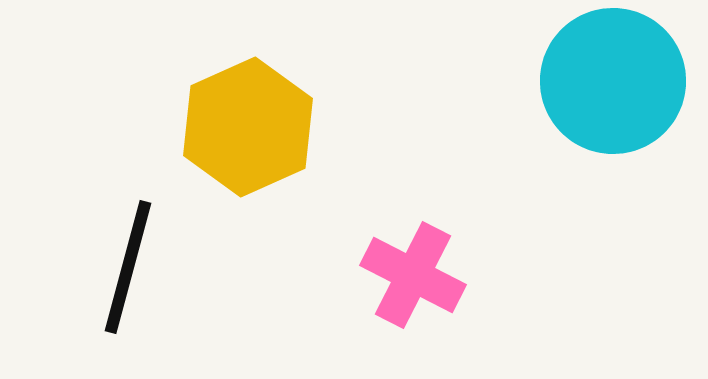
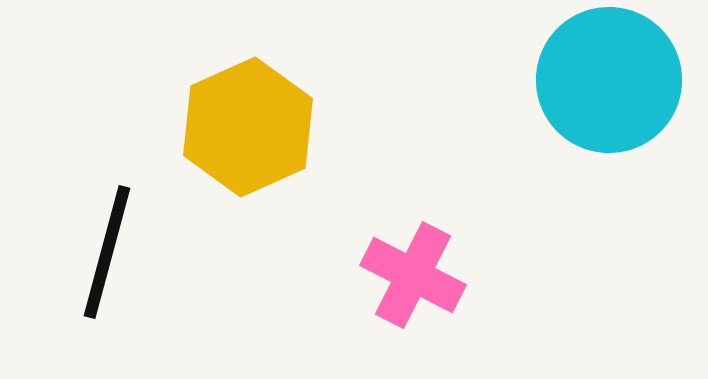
cyan circle: moved 4 px left, 1 px up
black line: moved 21 px left, 15 px up
